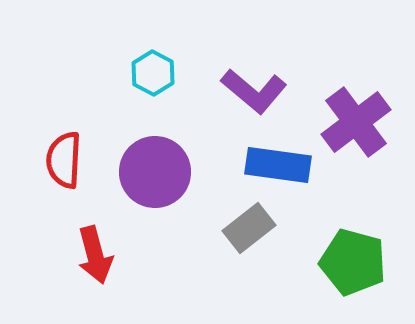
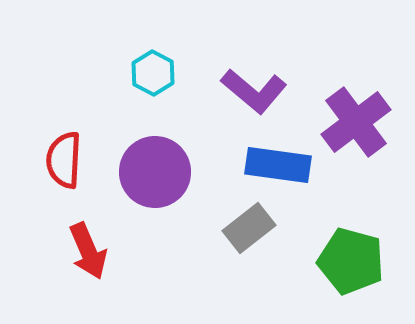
red arrow: moved 7 px left, 4 px up; rotated 8 degrees counterclockwise
green pentagon: moved 2 px left, 1 px up
